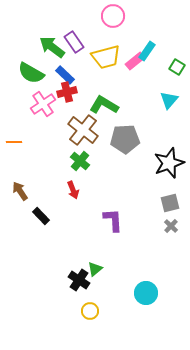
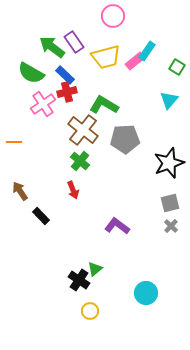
purple L-shape: moved 4 px right, 6 px down; rotated 50 degrees counterclockwise
